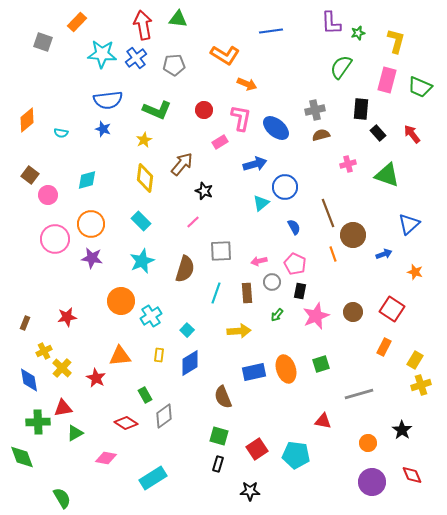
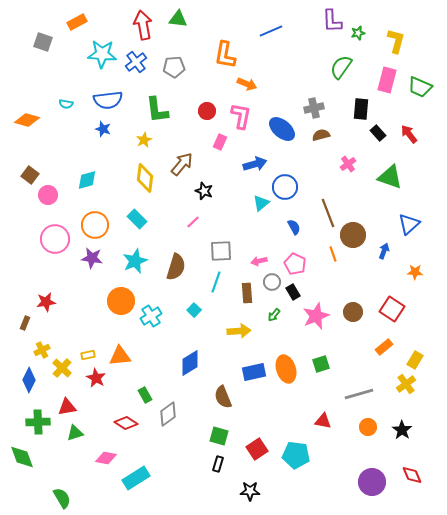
orange rectangle at (77, 22): rotated 18 degrees clockwise
purple L-shape at (331, 23): moved 1 px right, 2 px up
blue line at (271, 31): rotated 15 degrees counterclockwise
orange L-shape at (225, 55): rotated 68 degrees clockwise
blue cross at (136, 58): moved 4 px down
gray pentagon at (174, 65): moved 2 px down
green L-shape at (157, 110): rotated 60 degrees clockwise
red circle at (204, 110): moved 3 px right, 1 px down
gray cross at (315, 110): moved 1 px left, 2 px up
pink L-shape at (241, 118): moved 2 px up
orange diamond at (27, 120): rotated 55 degrees clockwise
blue ellipse at (276, 128): moved 6 px right, 1 px down
cyan semicircle at (61, 133): moved 5 px right, 29 px up
red arrow at (412, 134): moved 3 px left
pink rectangle at (220, 142): rotated 35 degrees counterclockwise
pink cross at (348, 164): rotated 21 degrees counterclockwise
green triangle at (387, 175): moved 3 px right, 2 px down
cyan rectangle at (141, 221): moved 4 px left, 2 px up
orange circle at (91, 224): moved 4 px right, 1 px down
blue arrow at (384, 254): moved 3 px up; rotated 49 degrees counterclockwise
cyan star at (142, 261): moved 7 px left
brown semicircle at (185, 269): moved 9 px left, 2 px up
orange star at (415, 272): rotated 14 degrees counterclockwise
black rectangle at (300, 291): moved 7 px left, 1 px down; rotated 42 degrees counterclockwise
cyan line at (216, 293): moved 11 px up
green arrow at (277, 315): moved 3 px left
red star at (67, 317): moved 21 px left, 15 px up
cyan square at (187, 330): moved 7 px right, 20 px up
orange rectangle at (384, 347): rotated 24 degrees clockwise
yellow cross at (44, 351): moved 2 px left, 1 px up
yellow rectangle at (159, 355): moved 71 px left; rotated 72 degrees clockwise
blue diamond at (29, 380): rotated 35 degrees clockwise
yellow cross at (421, 385): moved 15 px left, 1 px up; rotated 18 degrees counterclockwise
red triangle at (63, 408): moved 4 px right, 1 px up
gray diamond at (164, 416): moved 4 px right, 2 px up
green triangle at (75, 433): rotated 12 degrees clockwise
orange circle at (368, 443): moved 16 px up
cyan rectangle at (153, 478): moved 17 px left
